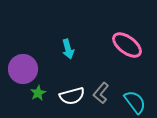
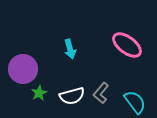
cyan arrow: moved 2 px right
green star: moved 1 px right
